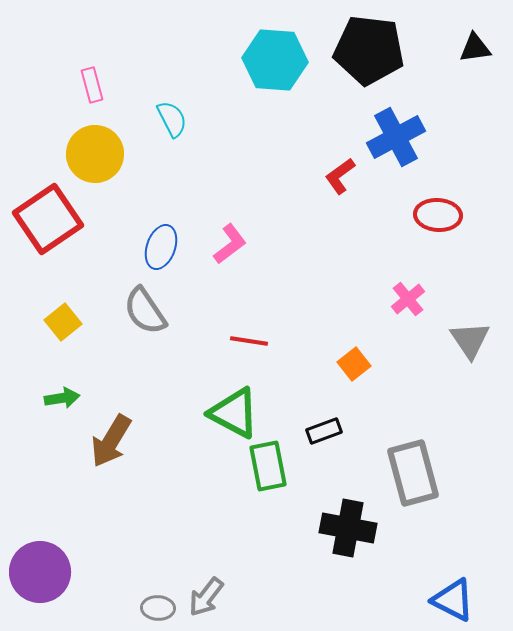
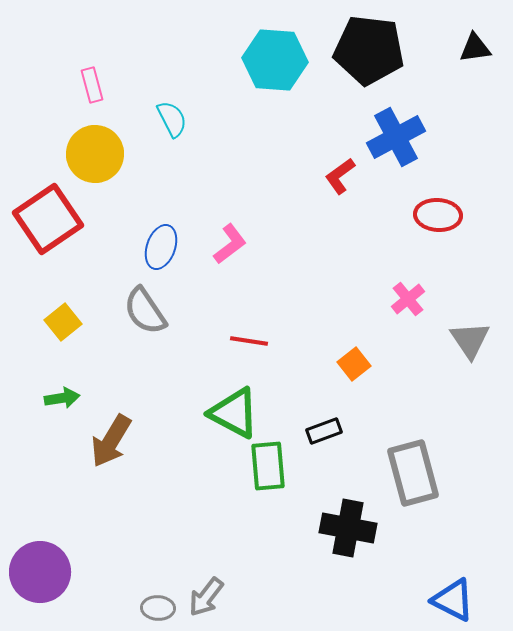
green rectangle: rotated 6 degrees clockwise
